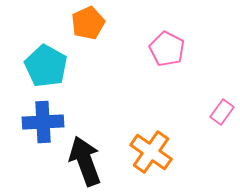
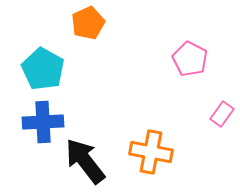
pink pentagon: moved 23 px right, 10 px down
cyan pentagon: moved 3 px left, 3 px down
pink rectangle: moved 2 px down
orange cross: rotated 24 degrees counterclockwise
black arrow: rotated 18 degrees counterclockwise
